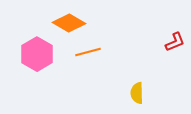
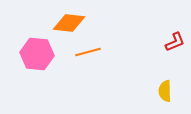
orange diamond: rotated 24 degrees counterclockwise
pink hexagon: rotated 24 degrees counterclockwise
yellow semicircle: moved 28 px right, 2 px up
